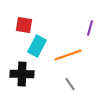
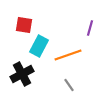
cyan rectangle: moved 2 px right
black cross: rotated 30 degrees counterclockwise
gray line: moved 1 px left, 1 px down
